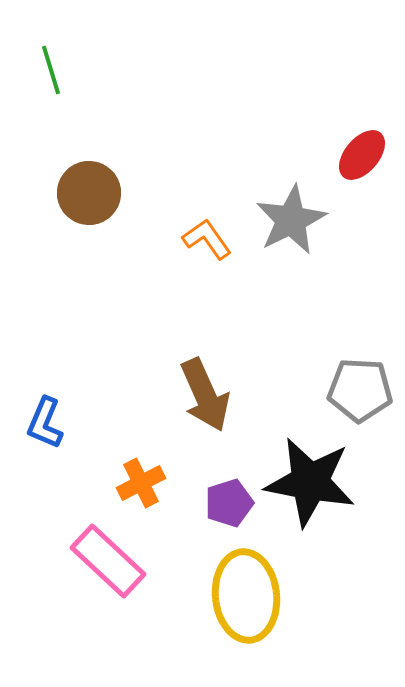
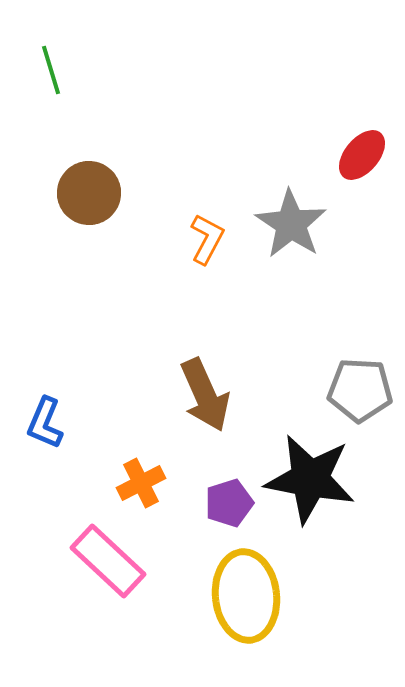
gray star: moved 4 px down; rotated 12 degrees counterclockwise
orange L-shape: rotated 63 degrees clockwise
black star: moved 3 px up
